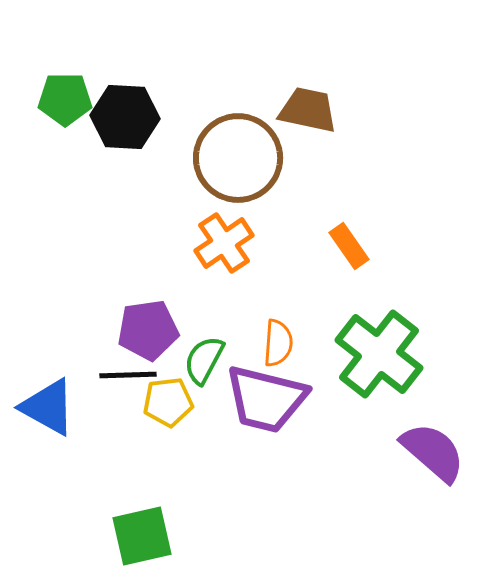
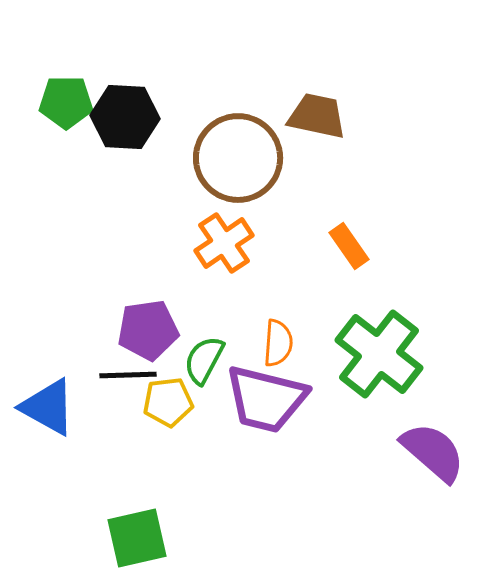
green pentagon: moved 1 px right, 3 px down
brown trapezoid: moved 9 px right, 6 px down
green square: moved 5 px left, 2 px down
